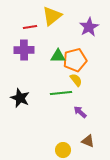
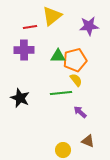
purple star: moved 1 px up; rotated 24 degrees clockwise
